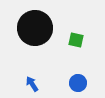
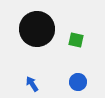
black circle: moved 2 px right, 1 px down
blue circle: moved 1 px up
